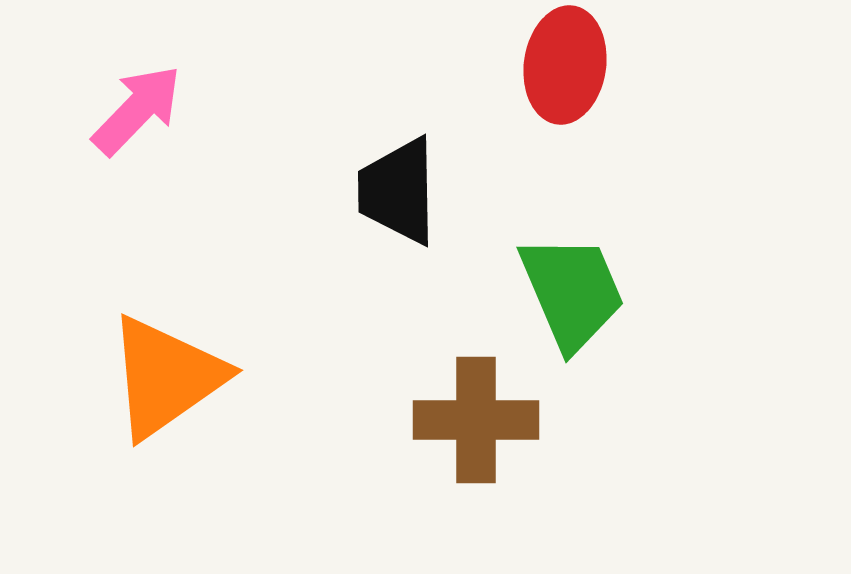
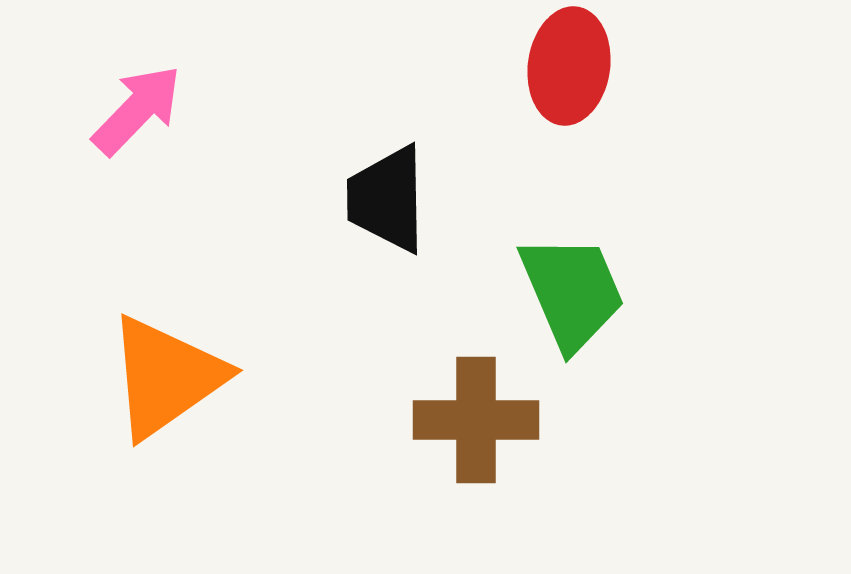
red ellipse: moved 4 px right, 1 px down
black trapezoid: moved 11 px left, 8 px down
